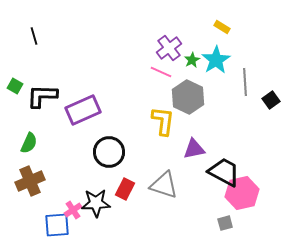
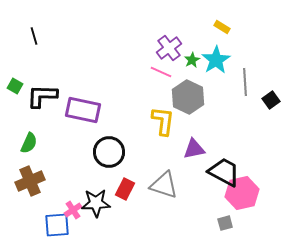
purple rectangle: rotated 36 degrees clockwise
